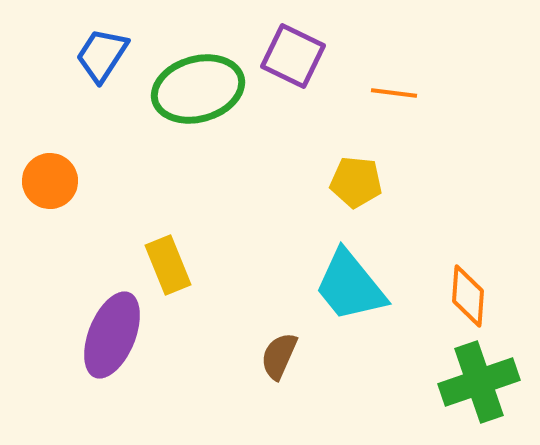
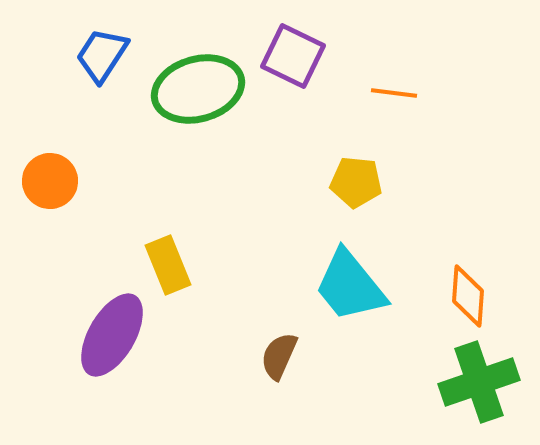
purple ellipse: rotated 8 degrees clockwise
